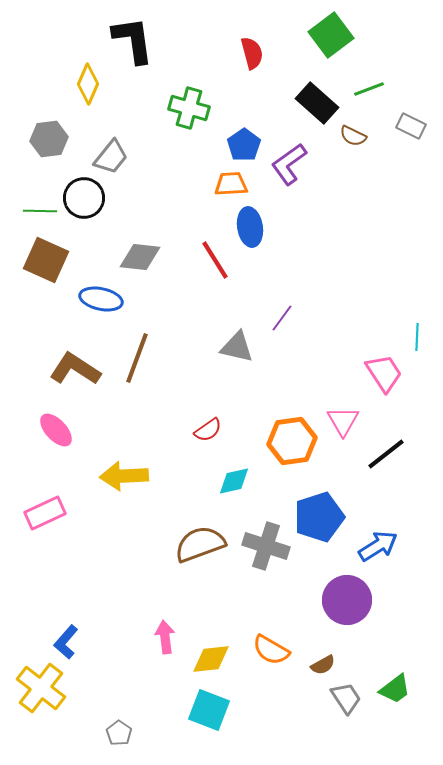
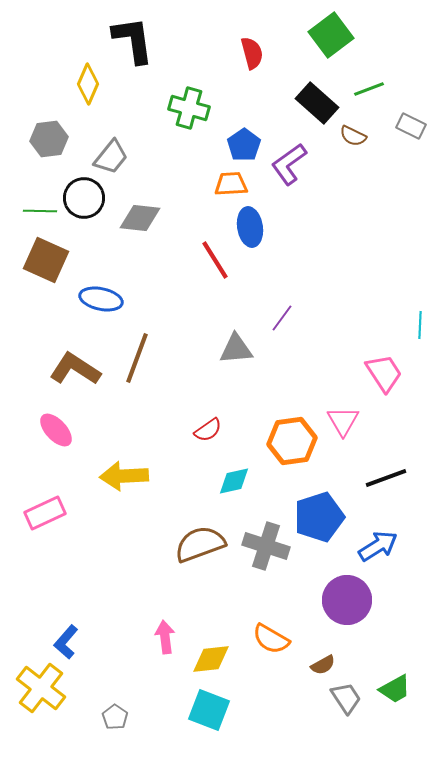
gray diamond at (140, 257): moved 39 px up
cyan line at (417, 337): moved 3 px right, 12 px up
gray triangle at (237, 347): moved 1 px left, 2 px down; rotated 18 degrees counterclockwise
black line at (386, 454): moved 24 px down; rotated 18 degrees clockwise
orange semicircle at (271, 650): moved 11 px up
green trapezoid at (395, 689): rotated 8 degrees clockwise
gray pentagon at (119, 733): moved 4 px left, 16 px up
